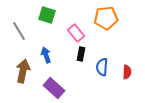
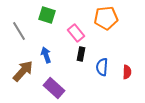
brown arrow: rotated 30 degrees clockwise
